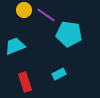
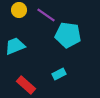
yellow circle: moved 5 px left
cyan pentagon: moved 1 px left, 1 px down
red rectangle: moved 1 px right, 3 px down; rotated 30 degrees counterclockwise
